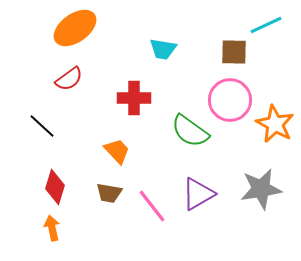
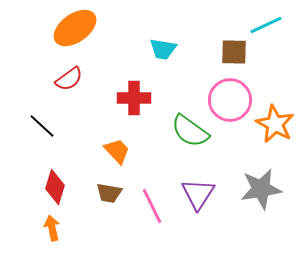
purple triangle: rotated 27 degrees counterclockwise
pink line: rotated 12 degrees clockwise
